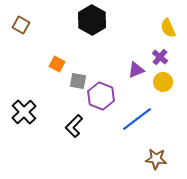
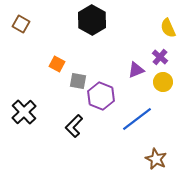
brown square: moved 1 px up
brown star: rotated 20 degrees clockwise
